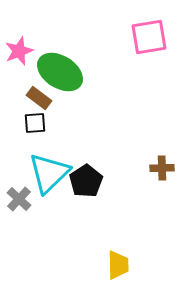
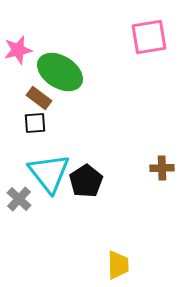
pink star: moved 1 px left, 1 px up; rotated 8 degrees clockwise
cyan triangle: rotated 24 degrees counterclockwise
